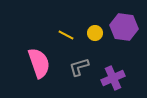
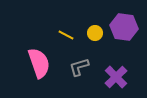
purple cross: moved 3 px right, 1 px up; rotated 20 degrees counterclockwise
